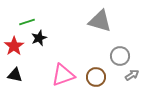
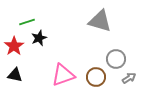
gray circle: moved 4 px left, 3 px down
gray arrow: moved 3 px left, 3 px down
